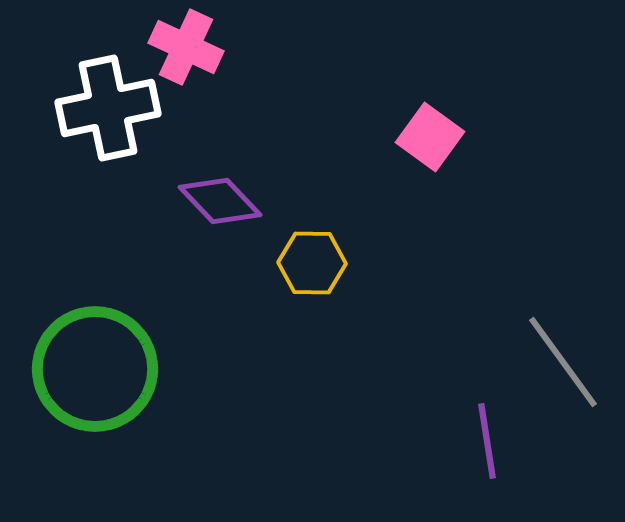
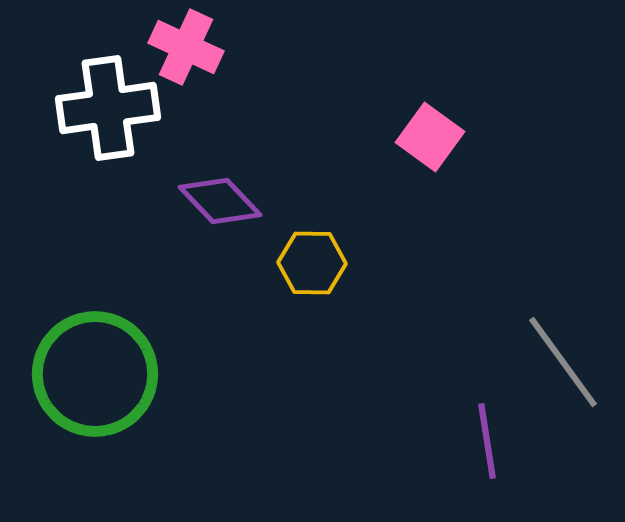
white cross: rotated 4 degrees clockwise
green circle: moved 5 px down
